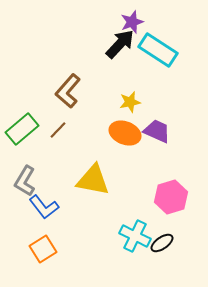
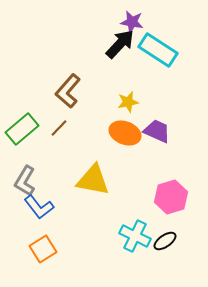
purple star: rotated 30 degrees clockwise
yellow star: moved 2 px left
brown line: moved 1 px right, 2 px up
blue L-shape: moved 5 px left
black ellipse: moved 3 px right, 2 px up
